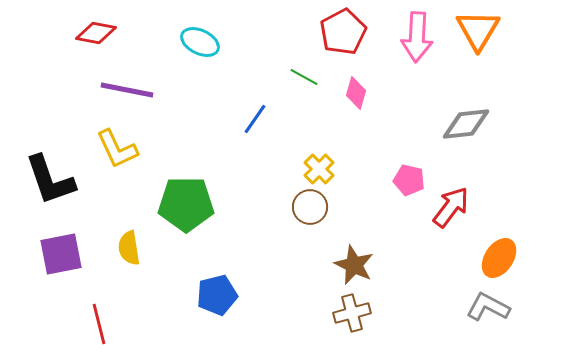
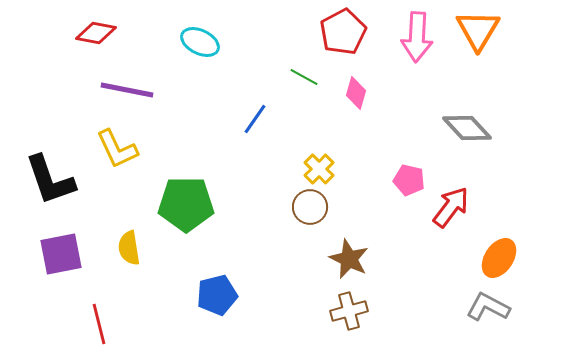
gray diamond: moved 1 px right, 4 px down; rotated 54 degrees clockwise
brown star: moved 5 px left, 6 px up
brown cross: moved 3 px left, 2 px up
